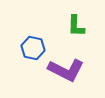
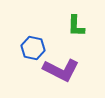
purple L-shape: moved 5 px left
